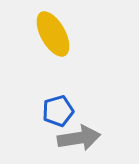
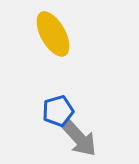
gray arrow: rotated 57 degrees clockwise
